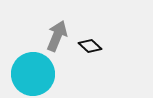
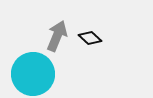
black diamond: moved 8 px up
